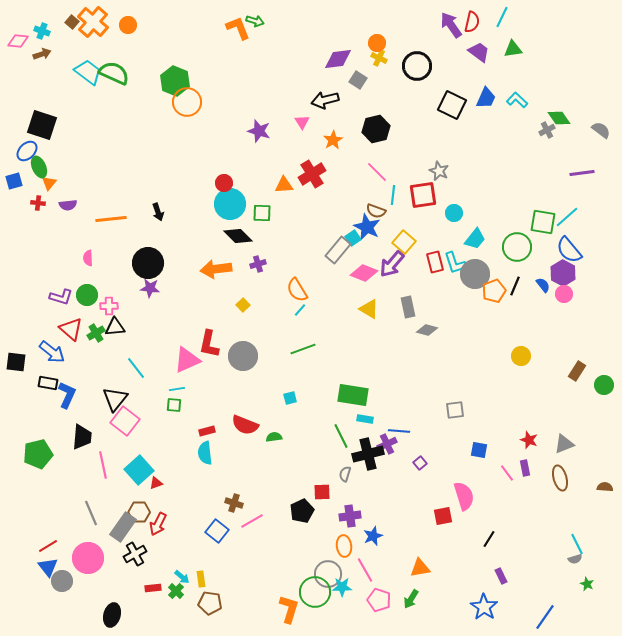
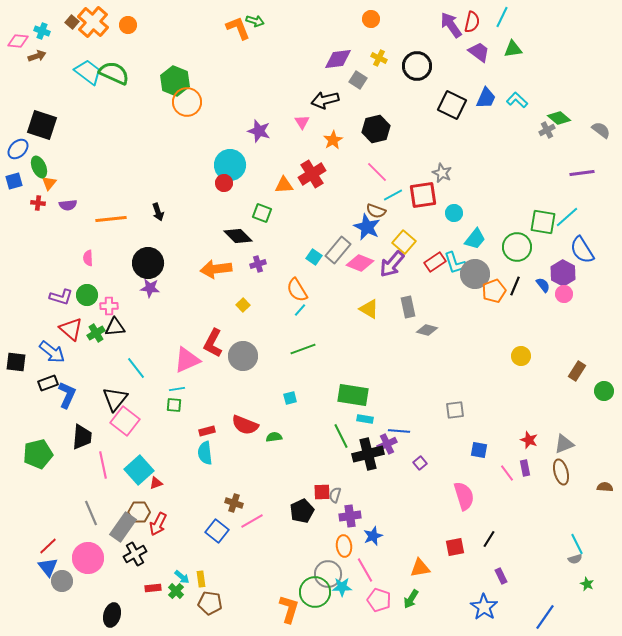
orange circle at (377, 43): moved 6 px left, 24 px up
brown arrow at (42, 54): moved 5 px left, 2 px down
green diamond at (559, 118): rotated 15 degrees counterclockwise
blue ellipse at (27, 151): moved 9 px left, 2 px up
gray star at (439, 171): moved 3 px right, 2 px down
cyan line at (393, 195): rotated 54 degrees clockwise
cyan circle at (230, 204): moved 39 px up
green square at (262, 213): rotated 18 degrees clockwise
cyan square at (353, 238): moved 39 px left, 19 px down; rotated 21 degrees counterclockwise
blue semicircle at (569, 250): moved 13 px right; rotated 8 degrees clockwise
red rectangle at (435, 262): rotated 70 degrees clockwise
pink diamond at (364, 273): moved 4 px left, 10 px up
red L-shape at (209, 344): moved 4 px right, 1 px up; rotated 16 degrees clockwise
black rectangle at (48, 383): rotated 30 degrees counterclockwise
green circle at (604, 385): moved 6 px down
gray semicircle at (345, 474): moved 10 px left, 21 px down
brown ellipse at (560, 478): moved 1 px right, 6 px up
red square at (443, 516): moved 12 px right, 31 px down
red line at (48, 546): rotated 12 degrees counterclockwise
